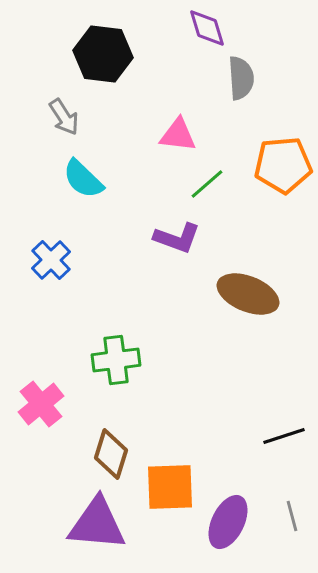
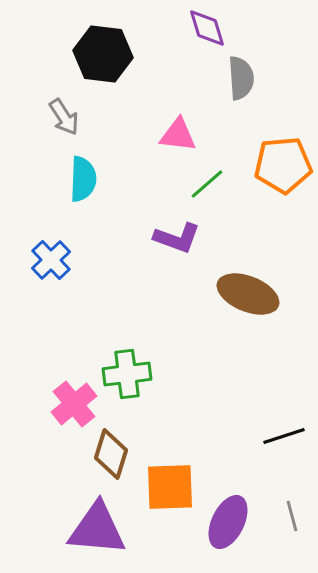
cyan semicircle: rotated 132 degrees counterclockwise
green cross: moved 11 px right, 14 px down
pink cross: moved 33 px right
purple triangle: moved 5 px down
